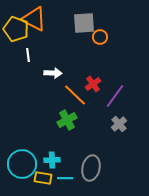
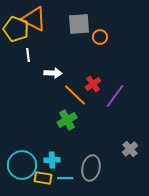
gray square: moved 5 px left, 1 px down
gray cross: moved 11 px right, 25 px down
cyan circle: moved 1 px down
